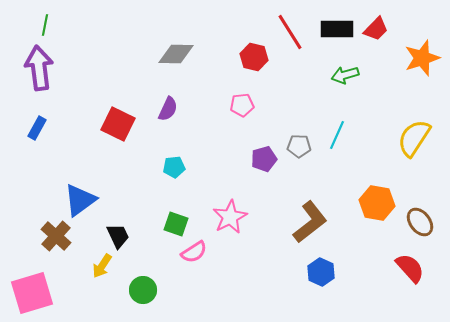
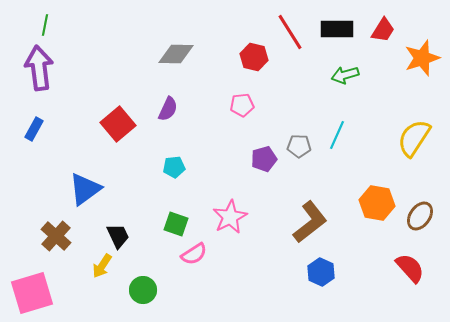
red trapezoid: moved 7 px right, 1 px down; rotated 12 degrees counterclockwise
red square: rotated 24 degrees clockwise
blue rectangle: moved 3 px left, 1 px down
blue triangle: moved 5 px right, 11 px up
brown ellipse: moved 6 px up; rotated 72 degrees clockwise
pink semicircle: moved 2 px down
